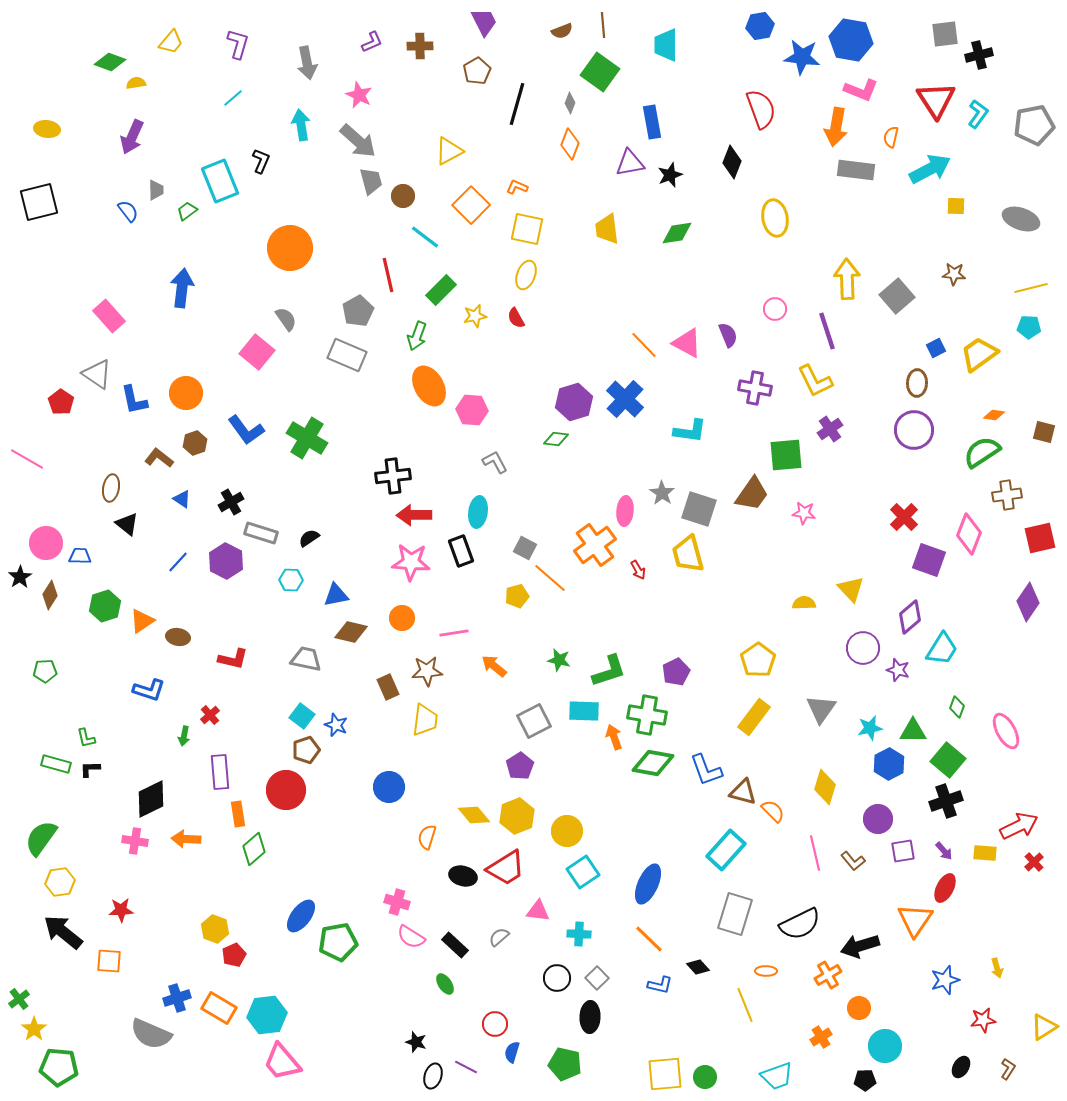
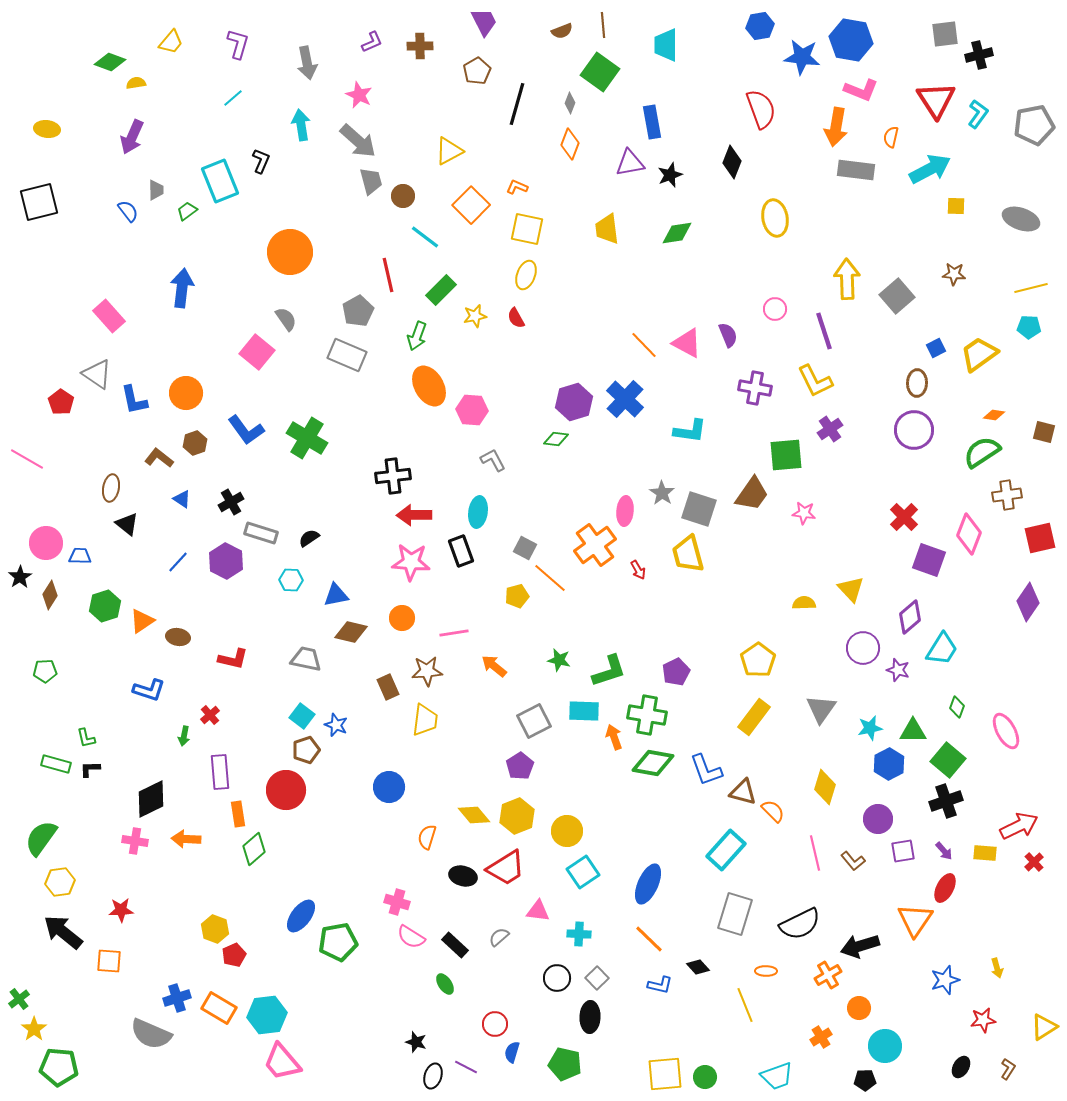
orange circle at (290, 248): moved 4 px down
purple line at (827, 331): moved 3 px left
gray L-shape at (495, 462): moved 2 px left, 2 px up
